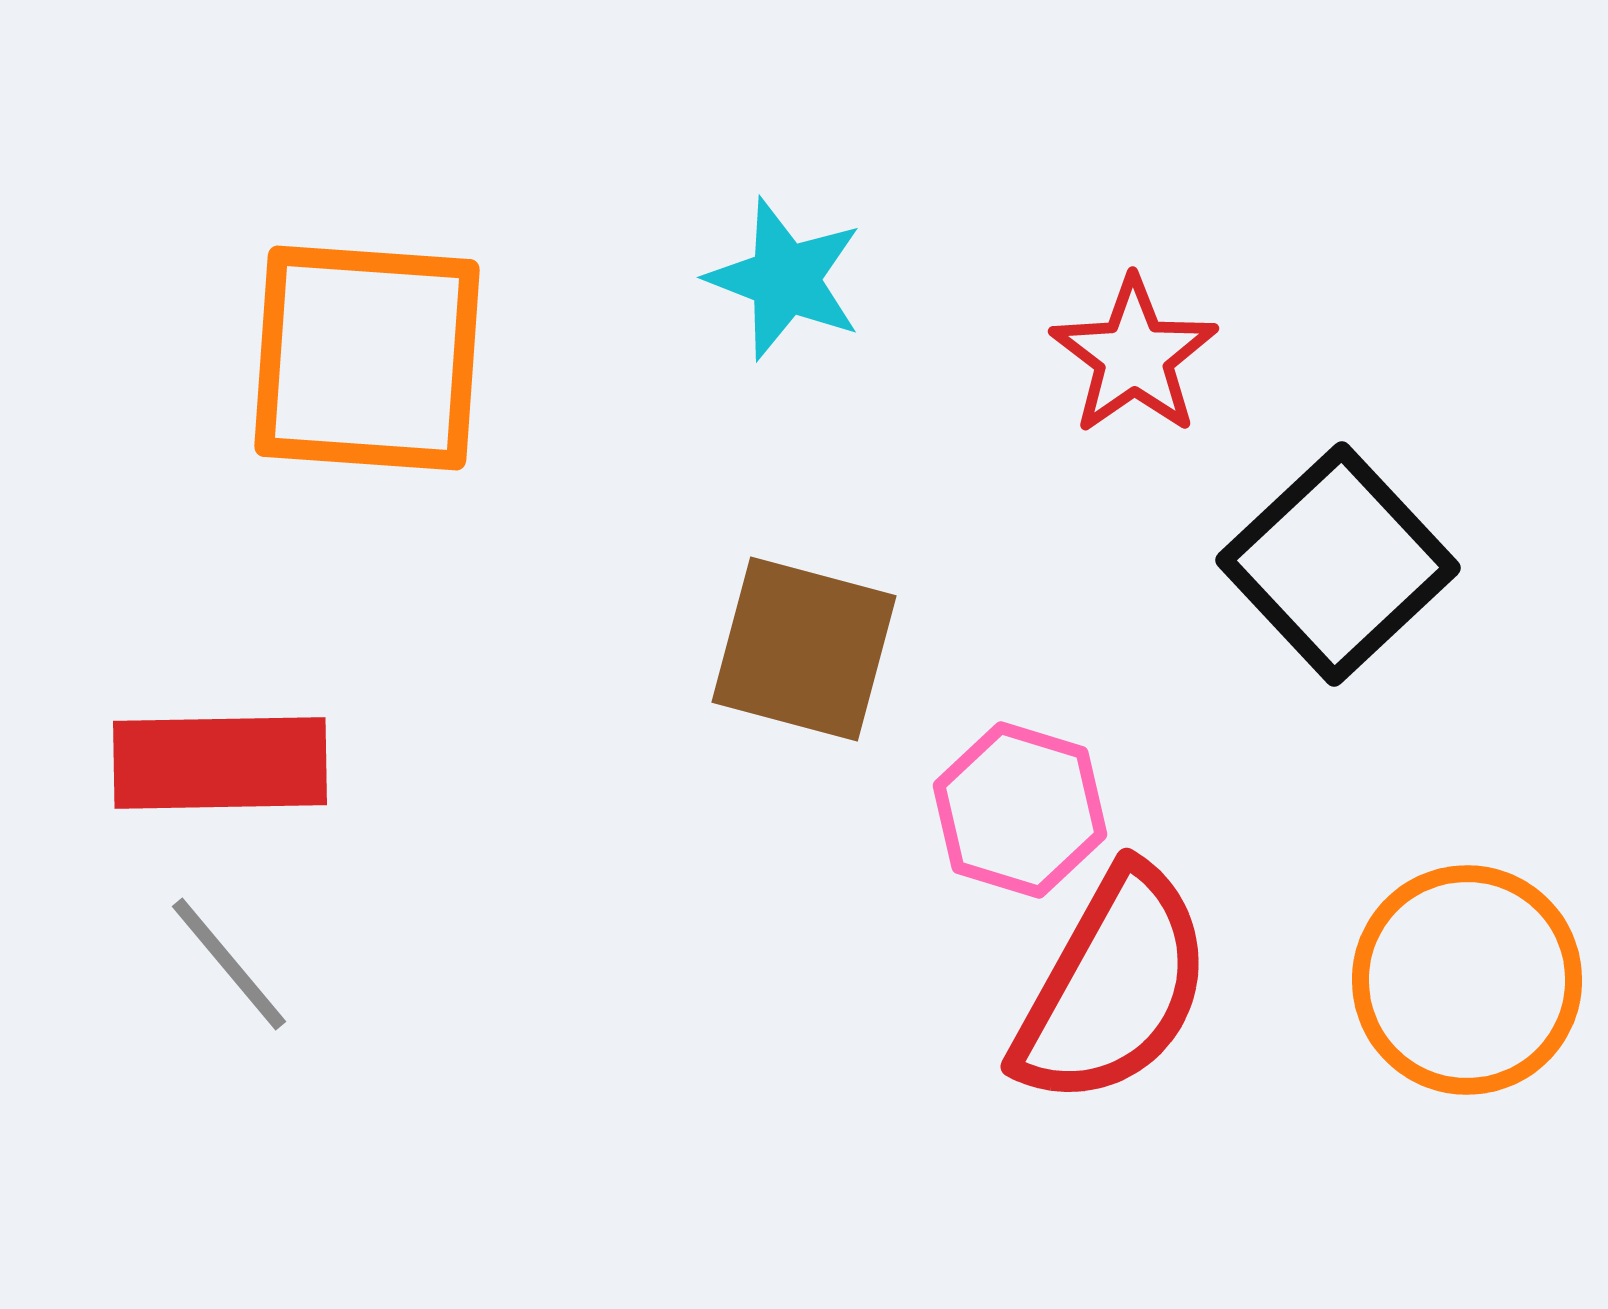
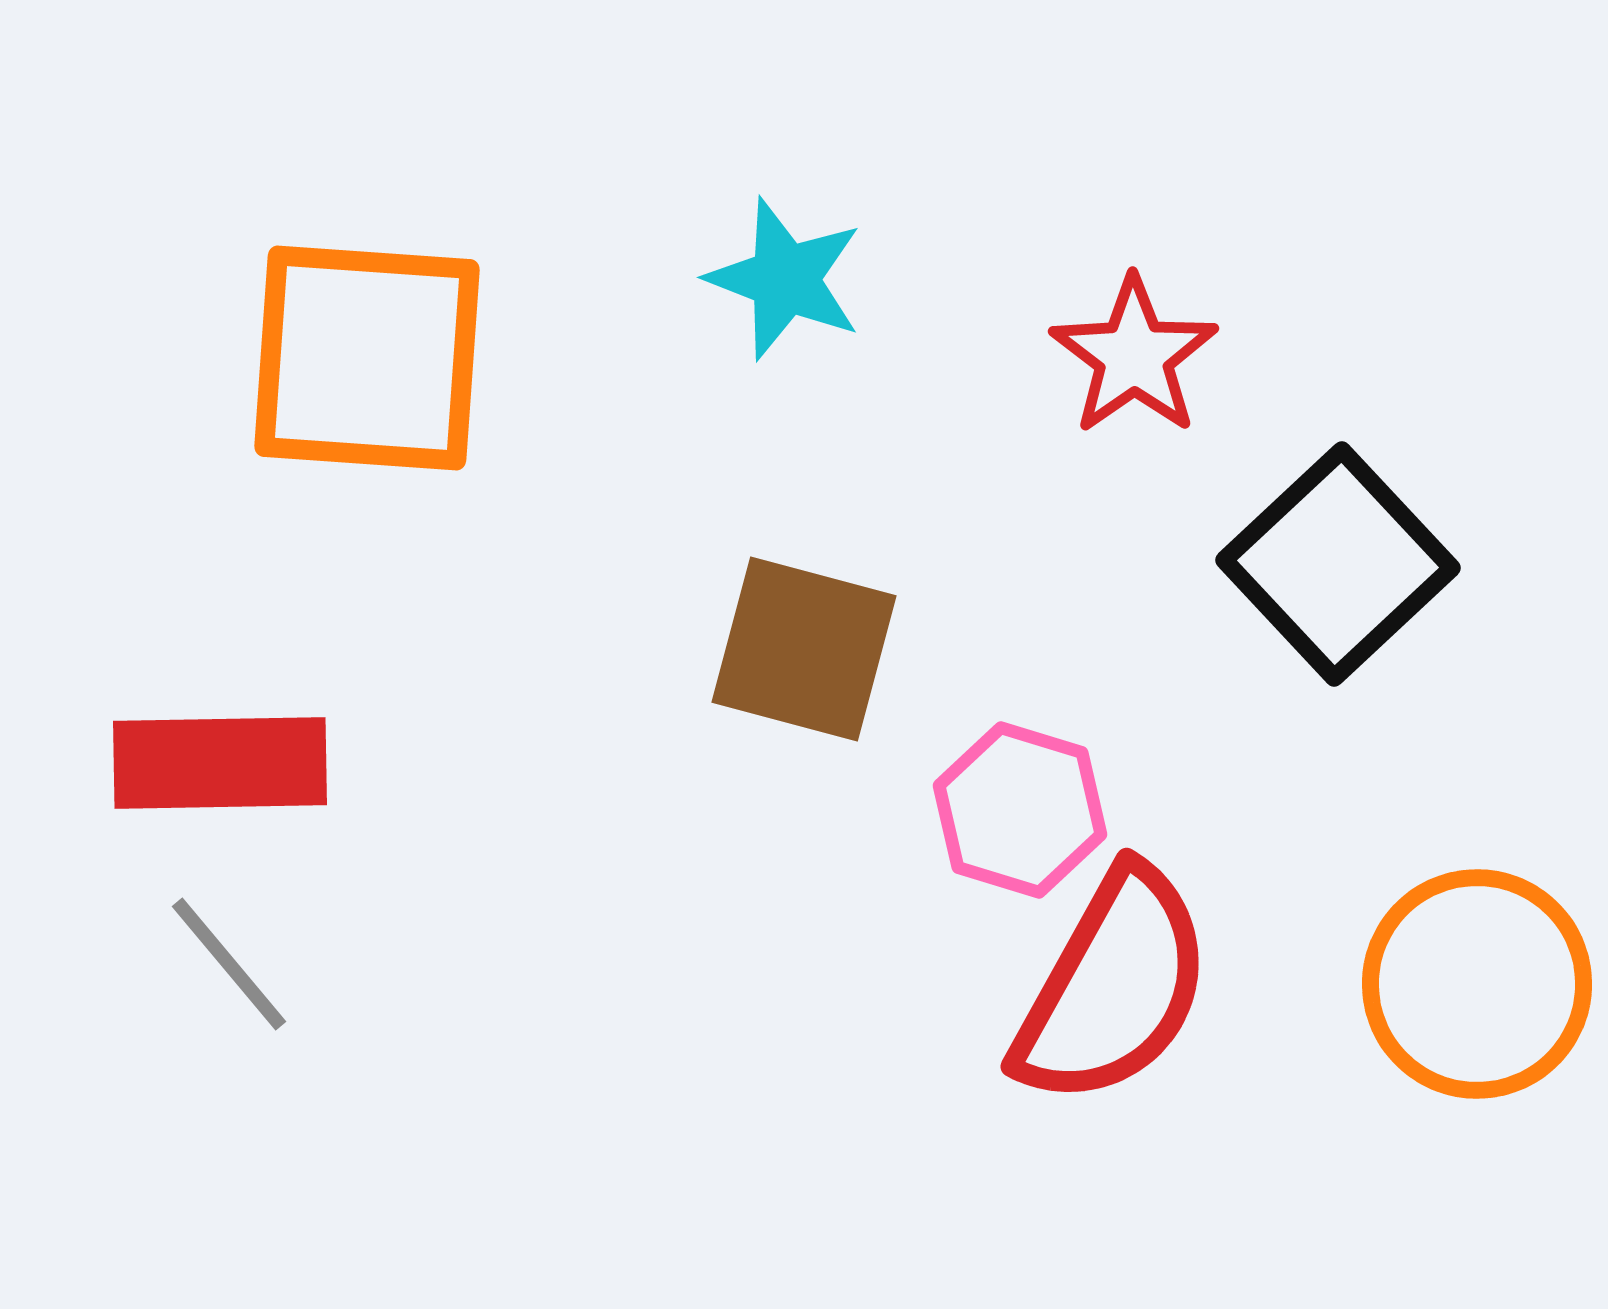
orange circle: moved 10 px right, 4 px down
